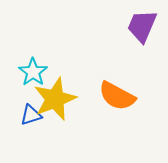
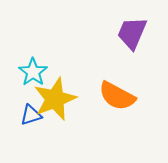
purple trapezoid: moved 10 px left, 7 px down
